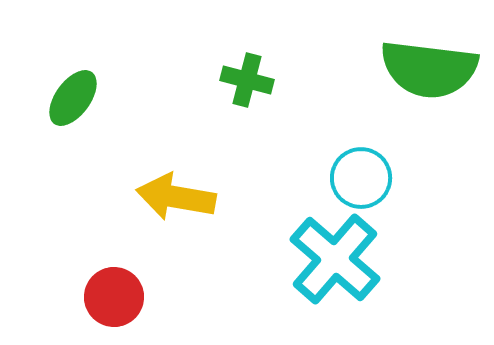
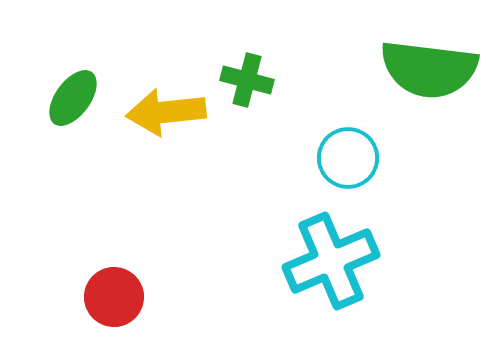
cyan circle: moved 13 px left, 20 px up
yellow arrow: moved 10 px left, 85 px up; rotated 16 degrees counterclockwise
cyan cross: moved 4 px left, 2 px down; rotated 26 degrees clockwise
